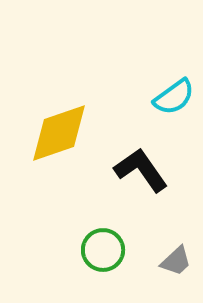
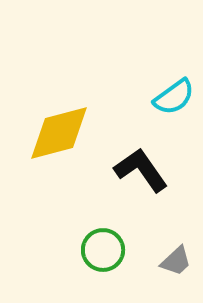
yellow diamond: rotated 4 degrees clockwise
